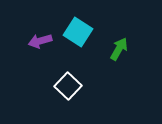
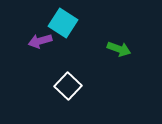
cyan square: moved 15 px left, 9 px up
green arrow: rotated 80 degrees clockwise
